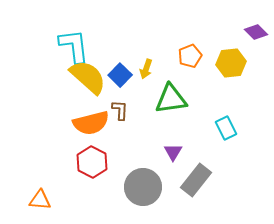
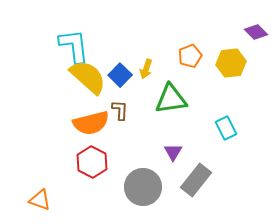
orange triangle: rotated 15 degrees clockwise
